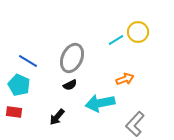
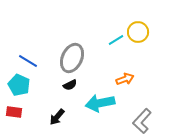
gray L-shape: moved 7 px right, 3 px up
